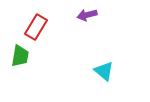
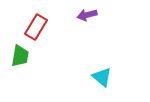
cyan triangle: moved 2 px left, 6 px down
